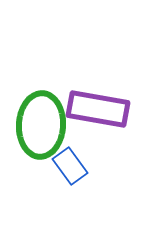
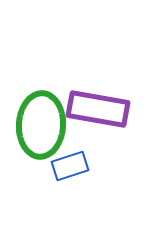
blue rectangle: rotated 72 degrees counterclockwise
